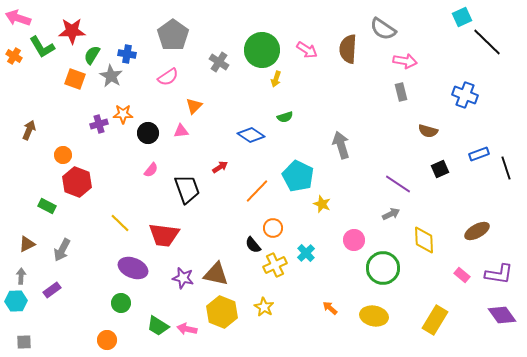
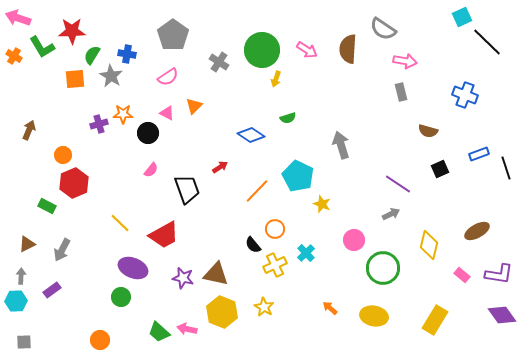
orange square at (75, 79): rotated 25 degrees counterclockwise
green semicircle at (285, 117): moved 3 px right, 1 px down
pink triangle at (181, 131): moved 14 px left, 18 px up; rotated 35 degrees clockwise
red hexagon at (77, 182): moved 3 px left, 1 px down; rotated 16 degrees clockwise
orange circle at (273, 228): moved 2 px right, 1 px down
red trapezoid at (164, 235): rotated 36 degrees counterclockwise
yellow diamond at (424, 240): moved 5 px right, 5 px down; rotated 16 degrees clockwise
green circle at (121, 303): moved 6 px up
green trapezoid at (158, 326): moved 1 px right, 6 px down; rotated 10 degrees clockwise
orange circle at (107, 340): moved 7 px left
